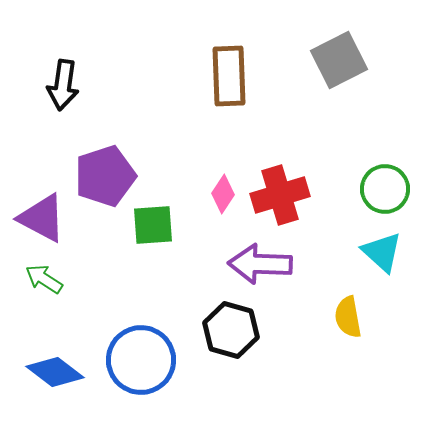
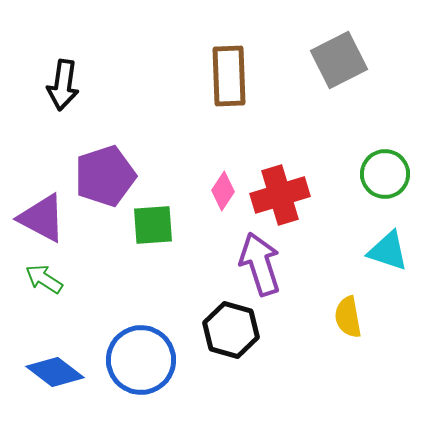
green circle: moved 15 px up
pink diamond: moved 3 px up
cyan triangle: moved 6 px right, 1 px up; rotated 24 degrees counterclockwise
purple arrow: rotated 70 degrees clockwise
